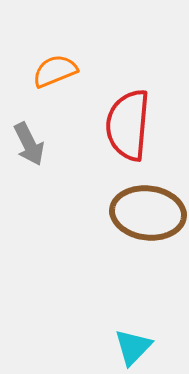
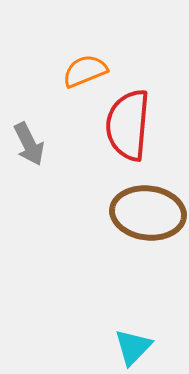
orange semicircle: moved 30 px right
